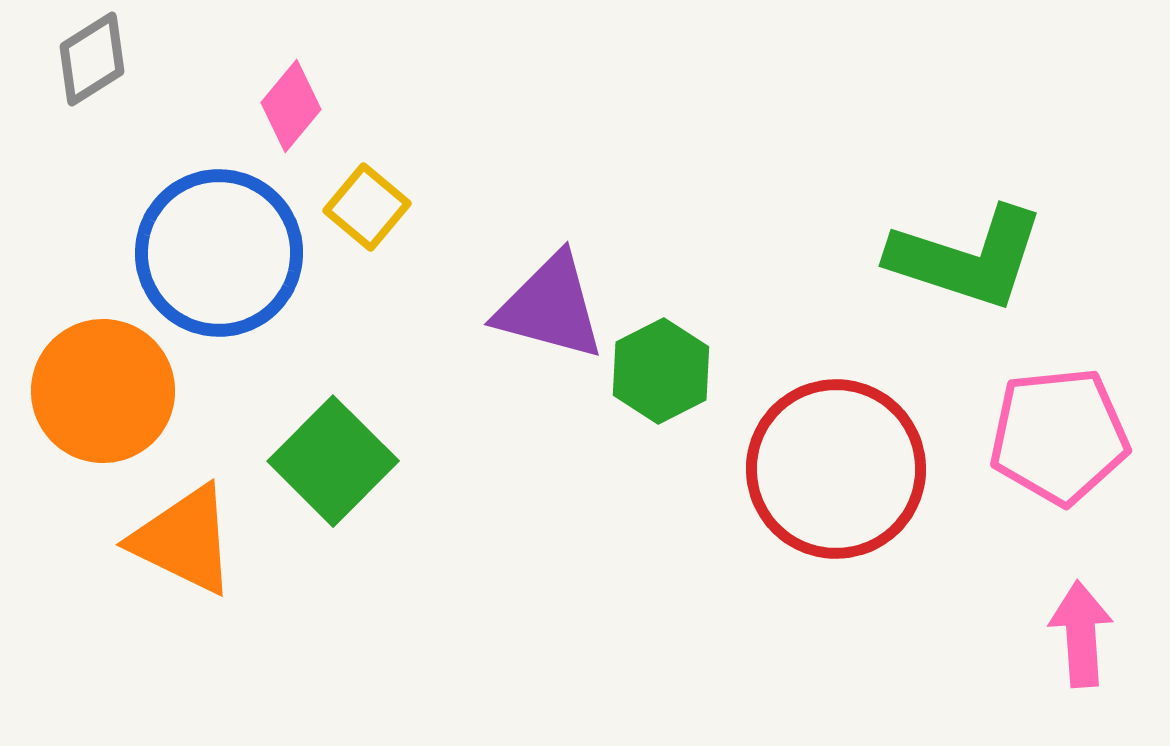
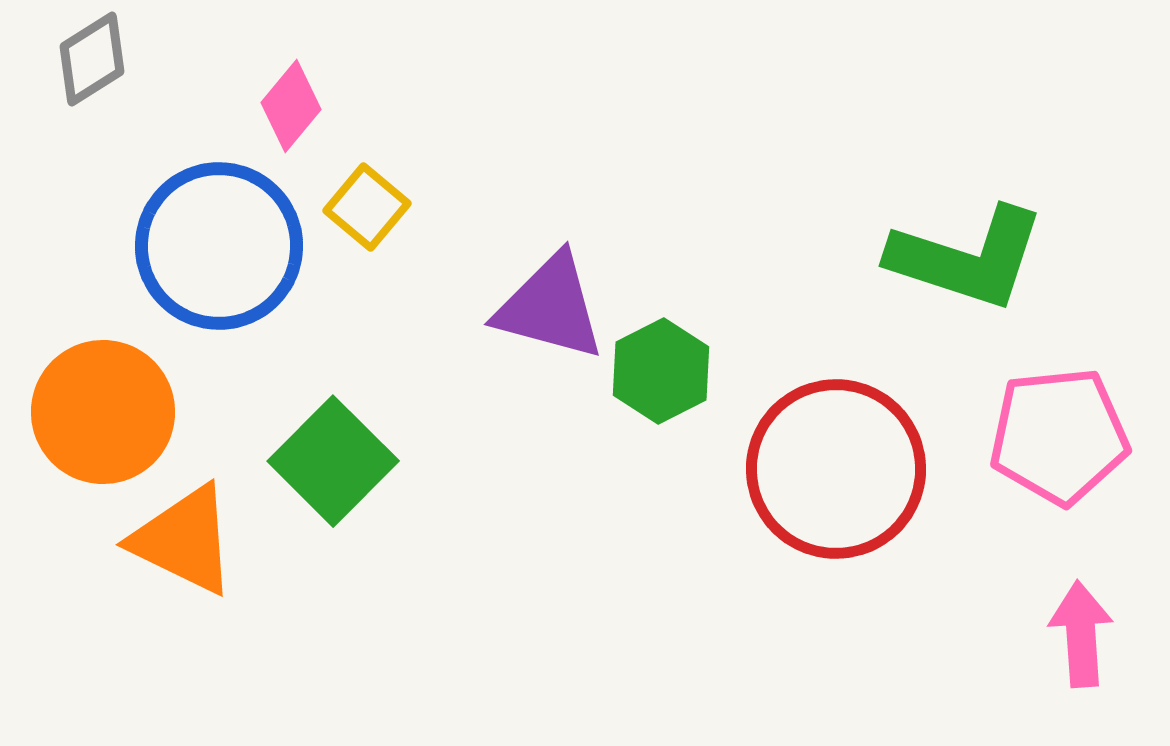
blue circle: moved 7 px up
orange circle: moved 21 px down
